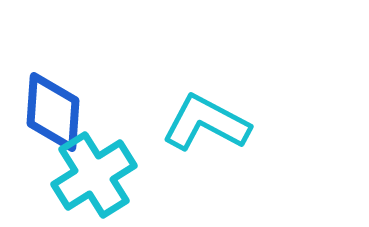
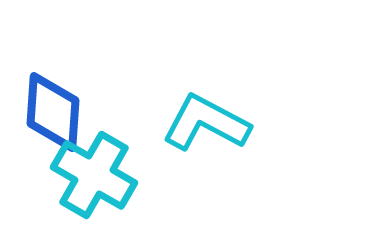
cyan cross: rotated 28 degrees counterclockwise
